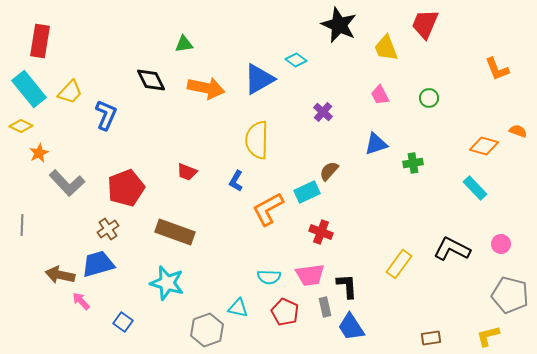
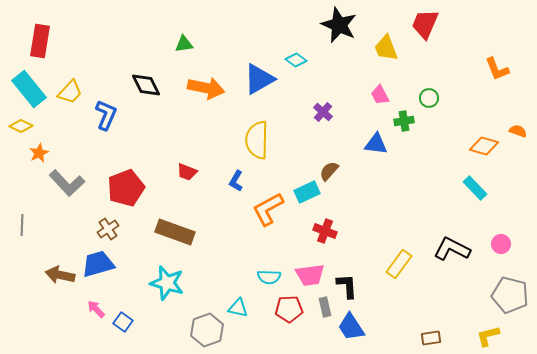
black diamond at (151, 80): moved 5 px left, 5 px down
blue triangle at (376, 144): rotated 25 degrees clockwise
green cross at (413, 163): moved 9 px left, 42 px up
red cross at (321, 232): moved 4 px right, 1 px up
pink arrow at (81, 301): moved 15 px right, 8 px down
red pentagon at (285, 312): moved 4 px right, 3 px up; rotated 28 degrees counterclockwise
